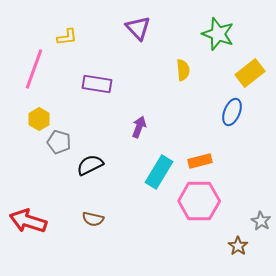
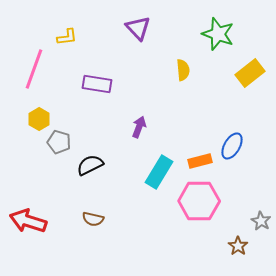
blue ellipse: moved 34 px down; rotated 8 degrees clockwise
